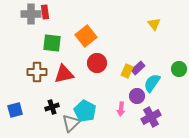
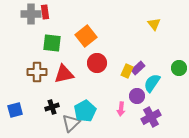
green circle: moved 1 px up
cyan pentagon: rotated 15 degrees clockwise
